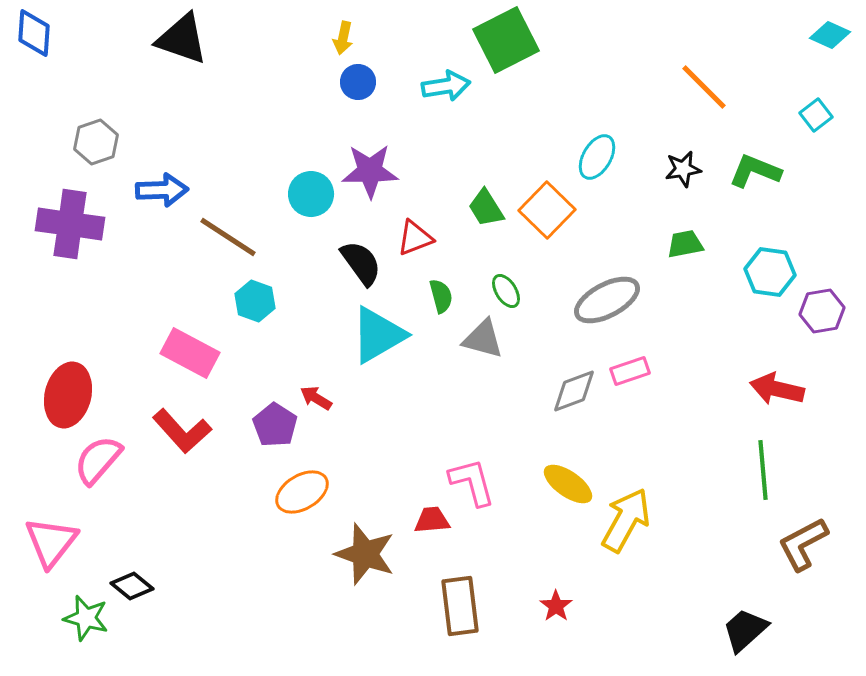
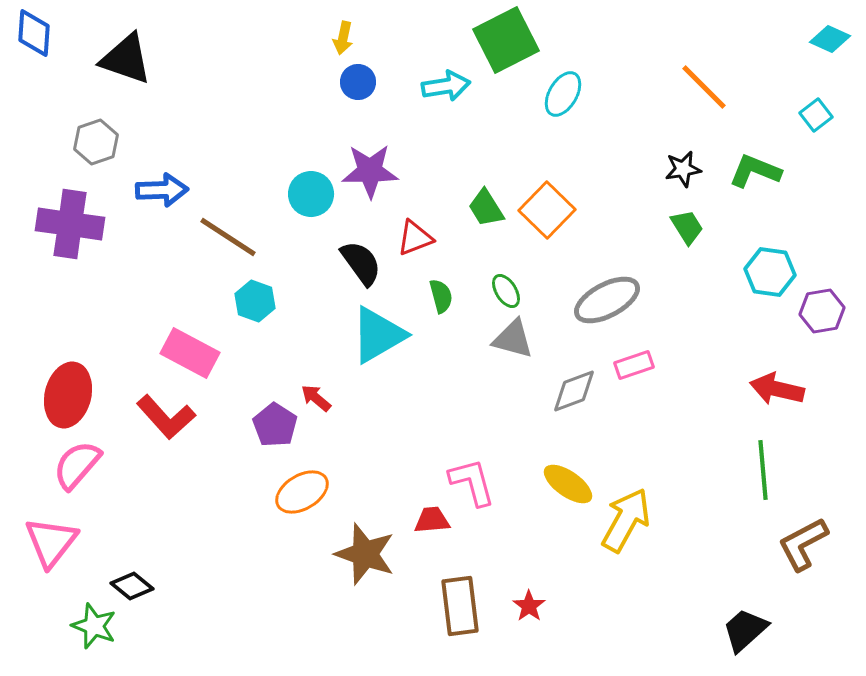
cyan diamond at (830, 35): moved 4 px down
black triangle at (182, 39): moved 56 px left, 20 px down
cyan ellipse at (597, 157): moved 34 px left, 63 px up
green trapezoid at (685, 244): moved 2 px right, 17 px up; rotated 69 degrees clockwise
gray triangle at (483, 339): moved 30 px right
pink rectangle at (630, 371): moved 4 px right, 6 px up
red arrow at (316, 398): rotated 8 degrees clockwise
red L-shape at (182, 431): moved 16 px left, 14 px up
pink semicircle at (98, 460): moved 21 px left, 5 px down
red star at (556, 606): moved 27 px left
green star at (86, 618): moved 8 px right, 8 px down; rotated 6 degrees clockwise
